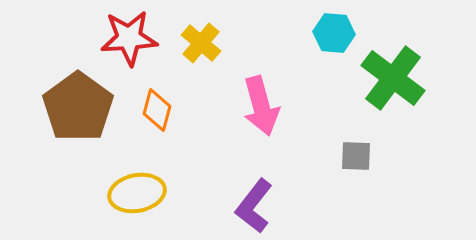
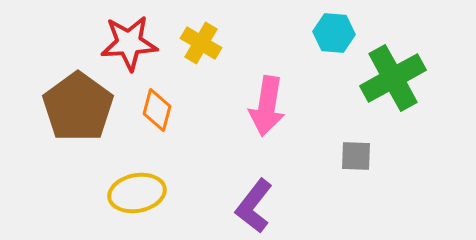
red star: moved 5 px down
yellow cross: rotated 9 degrees counterclockwise
green cross: rotated 24 degrees clockwise
pink arrow: moved 6 px right; rotated 24 degrees clockwise
